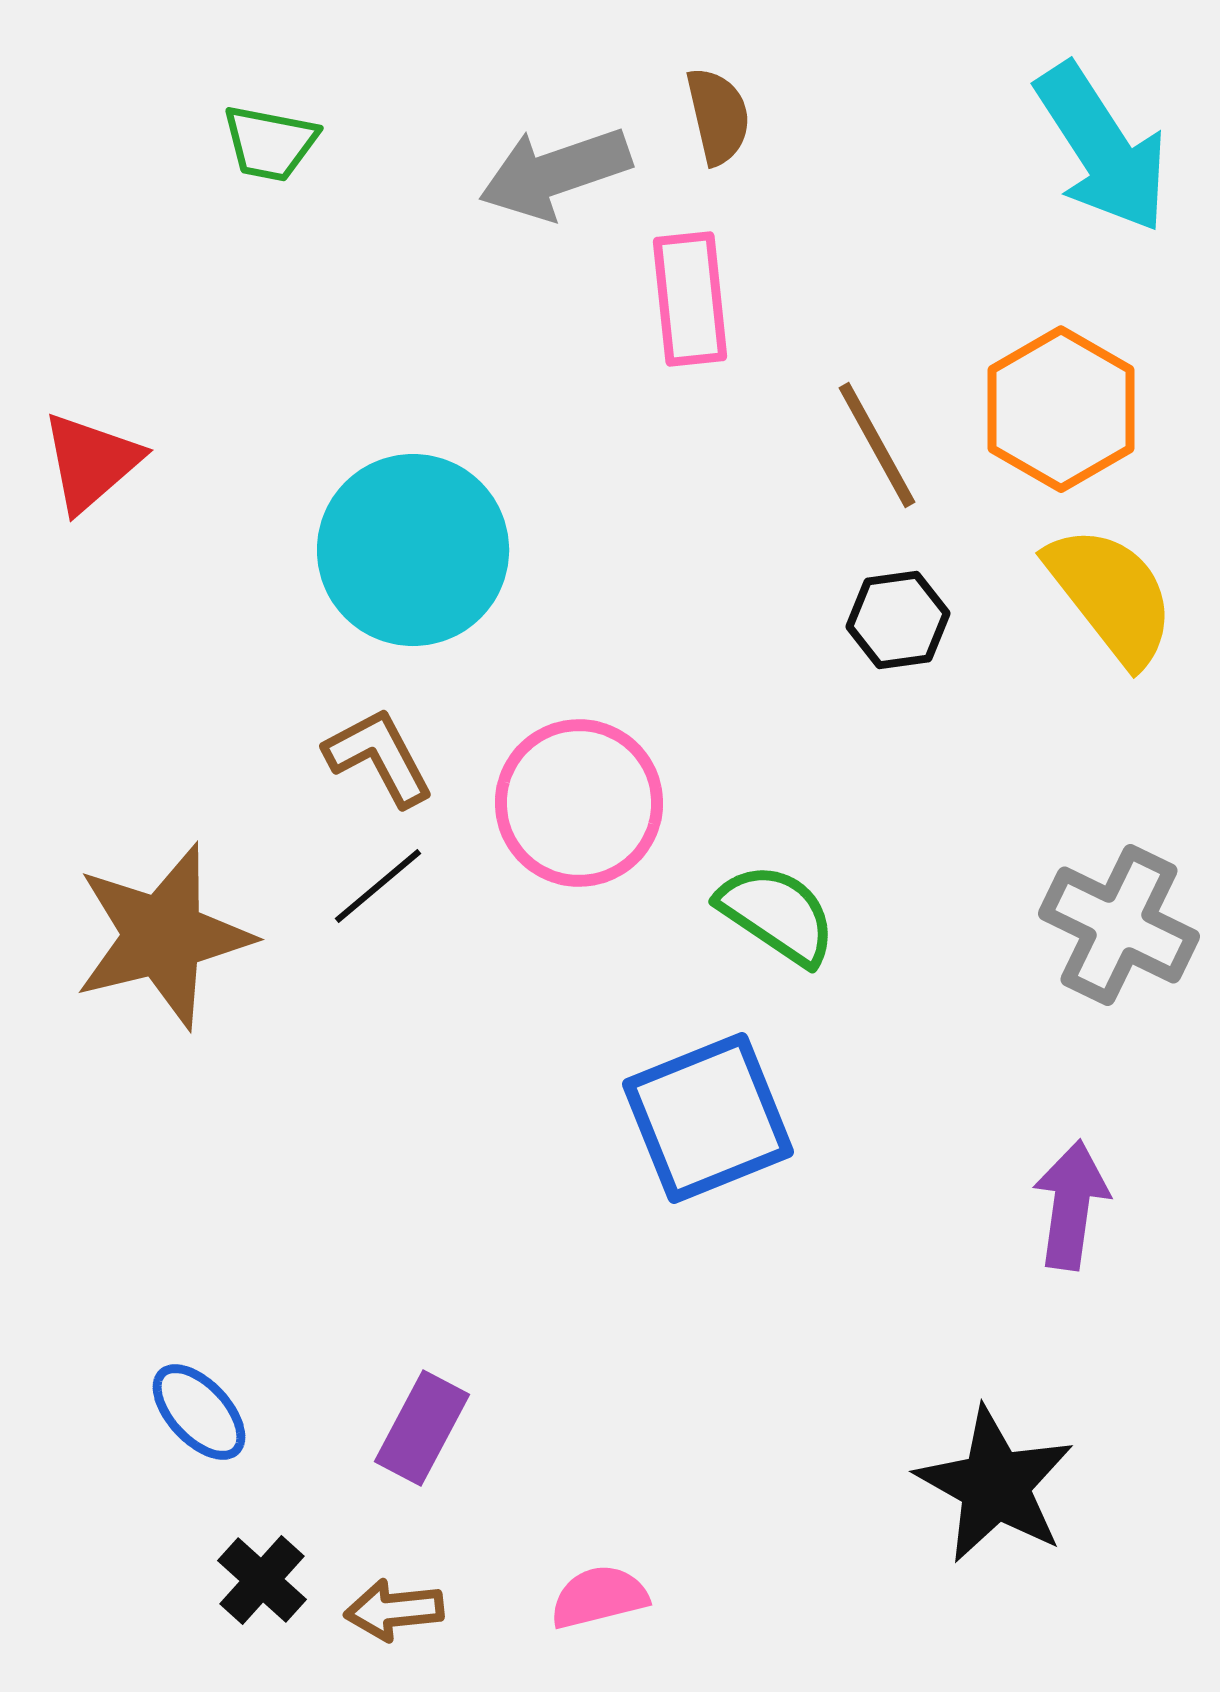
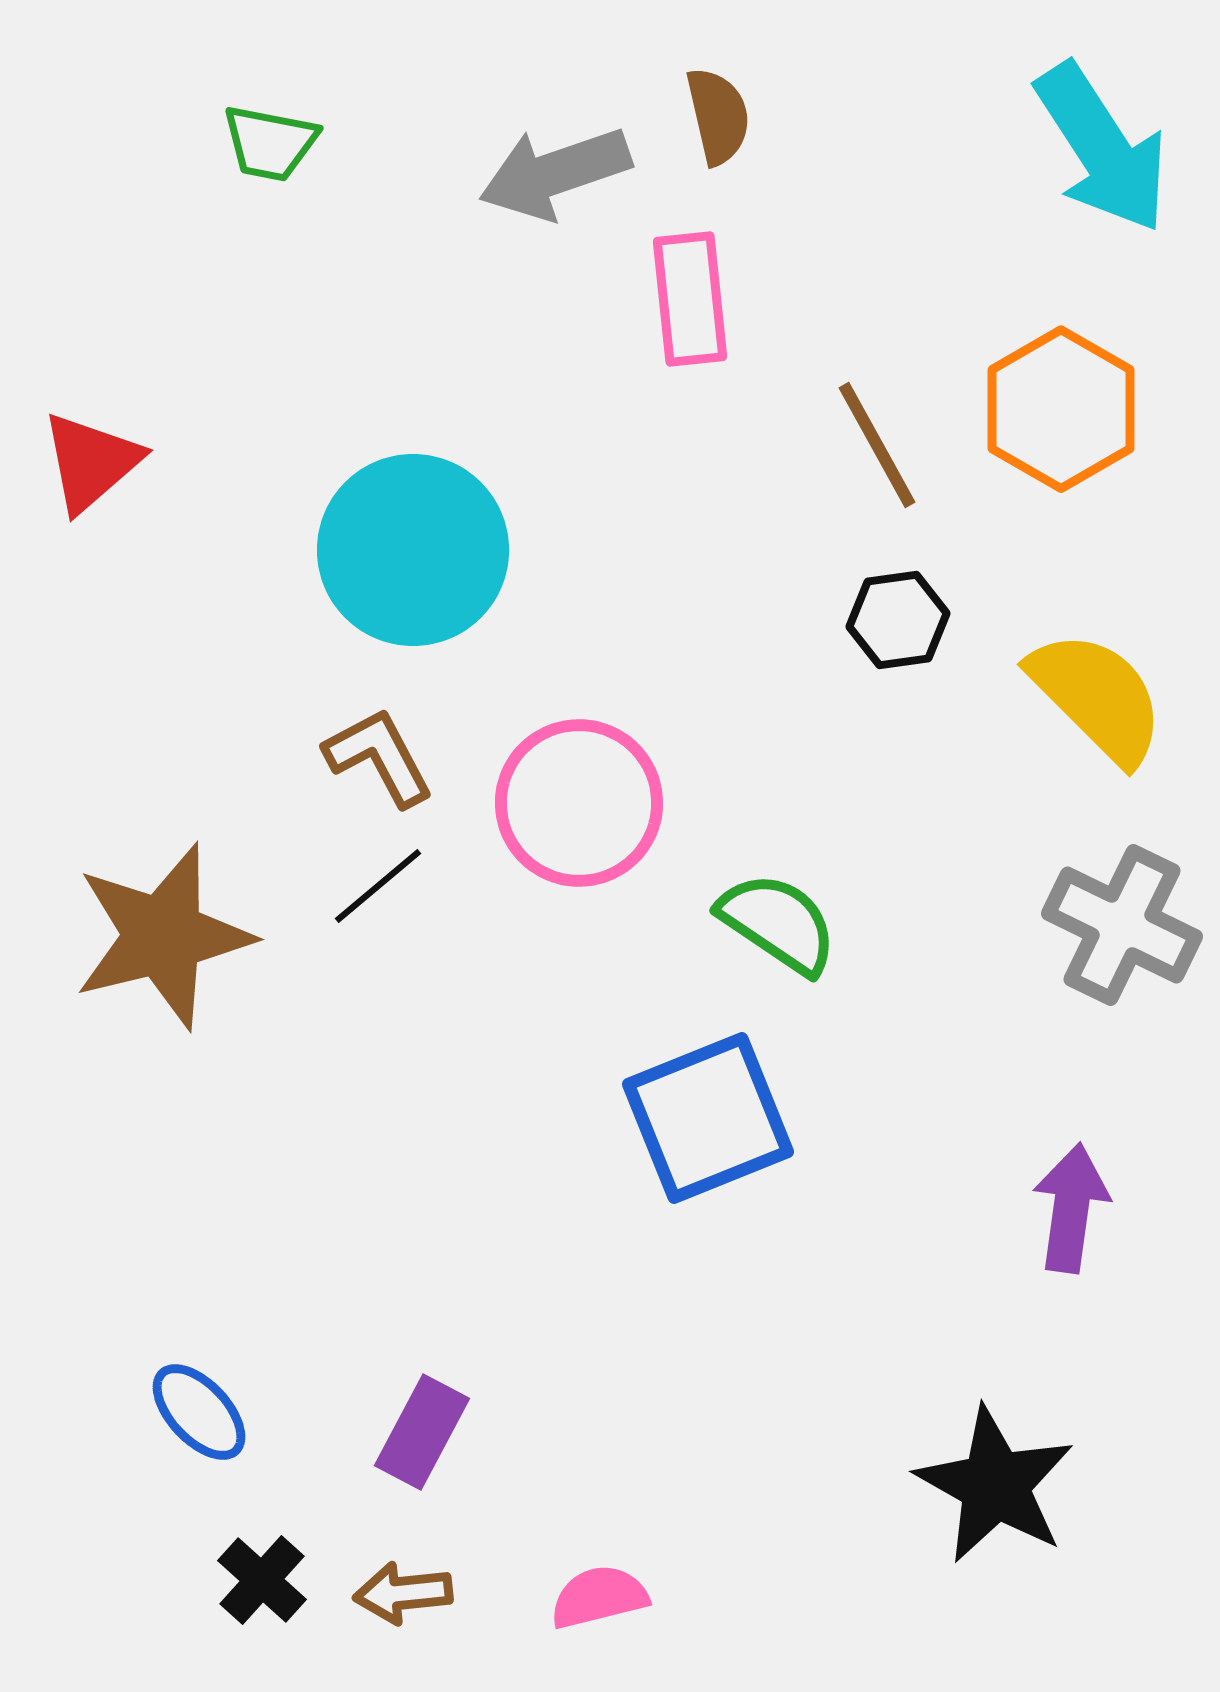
yellow semicircle: moved 14 px left, 102 px down; rotated 7 degrees counterclockwise
green semicircle: moved 1 px right, 9 px down
gray cross: moved 3 px right
purple arrow: moved 3 px down
purple rectangle: moved 4 px down
brown arrow: moved 9 px right, 17 px up
